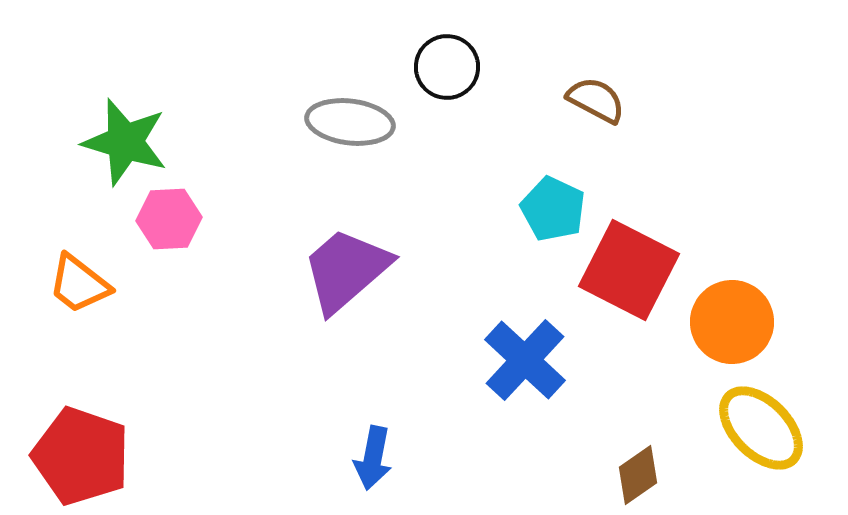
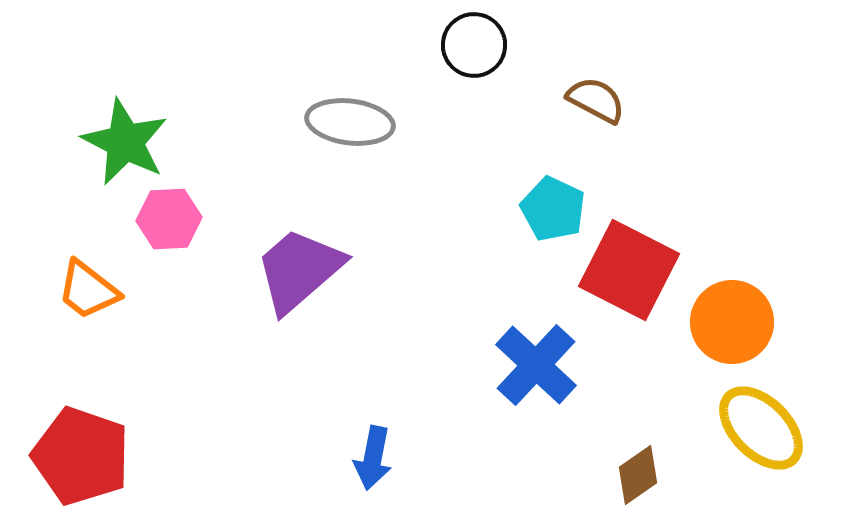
black circle: moved 27 px right, 22 px up
green star: rotated 10 degrees clockwise
purple trapezoid: moved 47 px left
orange trapezoid: moved 9 px right, 6 px down
blue cross: moved 11 px right, 5 px down
